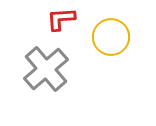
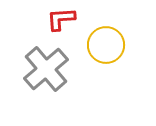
yellow circle: moved 5 px left, 8 px down
